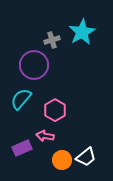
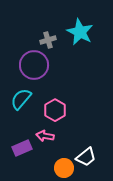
cyan star: moved 2 px left; rotated 16 degrees counterclockwise
gray cross: moved 4 px left
orange circle: moved 2 px right, 8 px down
